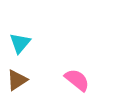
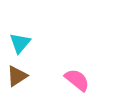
brown triangle: moved 4 px up
